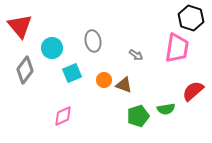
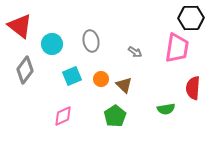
black hexagon: rotated 20 degrees counterclockwise
red triangle: rotated 12 degrees counterclockwise
gray ellipse: moved 2 px left
cyan circle: moved 4 px up
gray arrow: moved 1 px left, 3 px up
cyan square: moved 3 px down
orange circle: moved 3 px left, 1 px up
brown triangle: rotated 24 degrees clockwise
red semicircle: moved 3 px up; rotated 45 degrees counterclockwise
green pentagon: moved 23 px left; rotated 15 degrees counterclockwise
